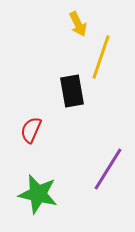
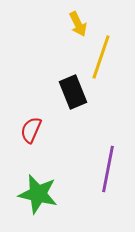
black rectangle: moved 1 px right, 1 px down; rotated 12 degrees counterclockwise
purple line: rotated 21 degrees counterclockwise
